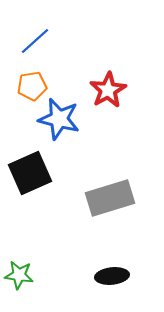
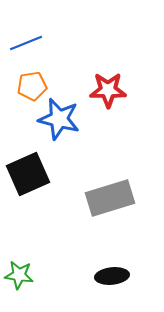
blue line: moved 9 px left, 2 px down; rotated 20 degrees clockwise
red star: rotated 30 degrees clockwise
black square: moved 2 px left, 1 px down
